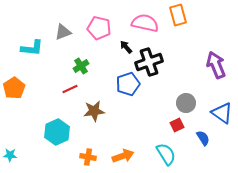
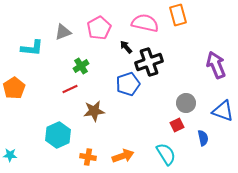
pink pentagon: rotated 30 degrees clockwise
blue triangle: moved 1 px right, 2 px up; rotated 15 degrees counterclockwise
cyan hexagon: moved 1 px right, 3 px down
blue semicircle: rotated 21 degrees clockwise
